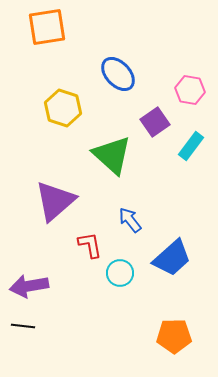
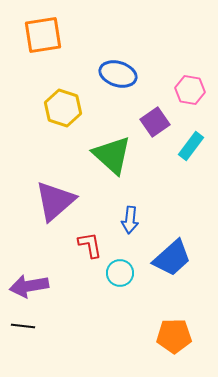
orange square: moved 4 px left, 8 px down
blue ellipse: rotated 30 degrees counterclockwise
blue arrow: rotated 136 degrees counterclockwise
